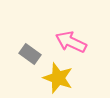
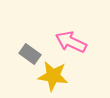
yellow star: moved 5 px left, 2 px up; rotated 12 degrees counterclockwise
